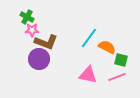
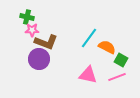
green cross: rotated 16 degrees counterclockwise
green square: rotated 16 degrees clockwise
